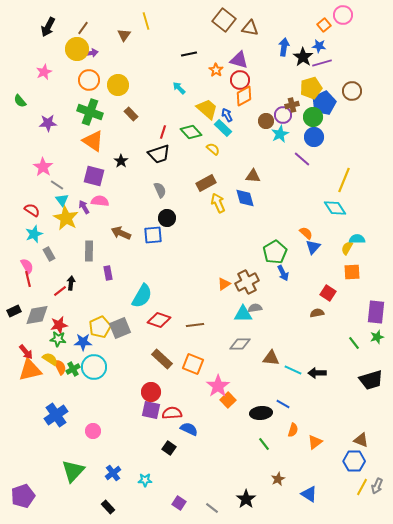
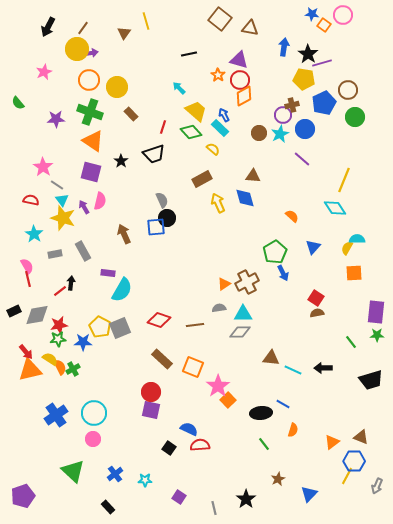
brown square at (224, 20): moved 4 px left, 1 px up
orange square at (324, 25): rotated 16 degrees counterclockwise
brown triangle at (124, 35): moved 2 px up
blue star at (319, 46): moved 7 px left, 32 px up
black star at (303, 57): moved 5 px right, 3 px up
orange star at (216, 70): moved 2 px right, 5 px down
yellow circle at (118, 85): moved 1 px left, 2 px down
yellow pentagon at (311, 88): moved 7 px left, 9 px up; rotated 25 degrees clockwise
brown circle at (352, 91): moved 4 px left, 1 px up
green semicircle at (20, 101): moved 2 px left, 2 px down
yellow trapezoid at (207, 109): moved 11 px left, 2 px down
blue arrow at (227, 115): moved 3 px left
green circle at (313, 117): moved 42 px right
brown circle at (266, 121): moved 7 px left, 12 px down
purple star at (48, 123): moved 8 px right, 4 px up
cyan rectangle at (223, 128): moved 3 px left
red line at (163, 132): moved 5 px up
blue circle at (314, 137): moved 9 px left, 8 px up
black trapezoid at (159, 154): moved 5 px left
purple square at (94, 176): moved 3 px left, 4 px up
brown rectangle at (206, 183): moved 4 px left, 4 px up
gray semicircle at (160, 190): moved 2 px right, 10 px down
pink semicircle at (100, 201): rotated 96 degrees clockwise
red semicircle at (32, 210): moved 1 px left, 10 px up; rotated 21 degrees counterclockwise
yellow star at (66, 218): moved 3 px left; rotated 10 degrees counterclockwise
brown arrow at (121, 233): moved 3 px right, 1 px down; rotated 42 degrees clockwise
orange semicircle at (306, 233): moved 14 px left, 17 px up
cyan star at (34, 234): rotated 18 degrees counterclockwise
blue square at (153, 235): moved 3 px right, 8 px up
gray rectangle at (89, 251): moved 6 px left; rotated 30 degrees counterclockwise
gray rectangle at (49, 254): moved 6 px right; rotated 72 degrees counterclockwise
orange square at (352, 272): moved 2 px right, 1 px down
purple rectangle at (108, 273): rotated 72 degrees counterclockwise
red square at (328, 293): moved 12 px left, 5 px down
cyan semicircle at (142, 296): moved 20 px left, 6 px up
gray semicircle at (255, 308): moved 36 px left
yellow pentagon at (100, 327): rotated 20 degrees counterclockwise
green star at (377, 337): moved 2 px up; rotated 16 degrees clockwise
green star at (58, 339): rotated 14 degrees counterclockwise
green line at (354, 343): moved 3 px left, 1 px up
gray diamond at (240, 344): moved 12 px up
orange square at (193, 364): moved 3 px down
cyan circle at (94, 367): moved 46 px down
black arrow at (317, 373): moved 6 px right, 5 px up
red semicircle at (172, 413): moved 28 px right, 32 px down
pink circle at (93, 431): moved 8 px down
brown triangle at (361, 440): moved 3 px up
orange triangle at (315, 442): moved 17 px right
green triangle at (73, 471): rotated 30 degrees counterclockwise
blue cross at (113, 473): moved 2 px right, 1 px down
yellow line at (362, 487): moved 15 px left, 11 px up
blue triangle at (309, 494): rotated 42 degrees clockwise
purple square at (179, 503): moved 6 px up
gray line at (212, 508): moved 2 px right; rotated 40 degrees clockwise
